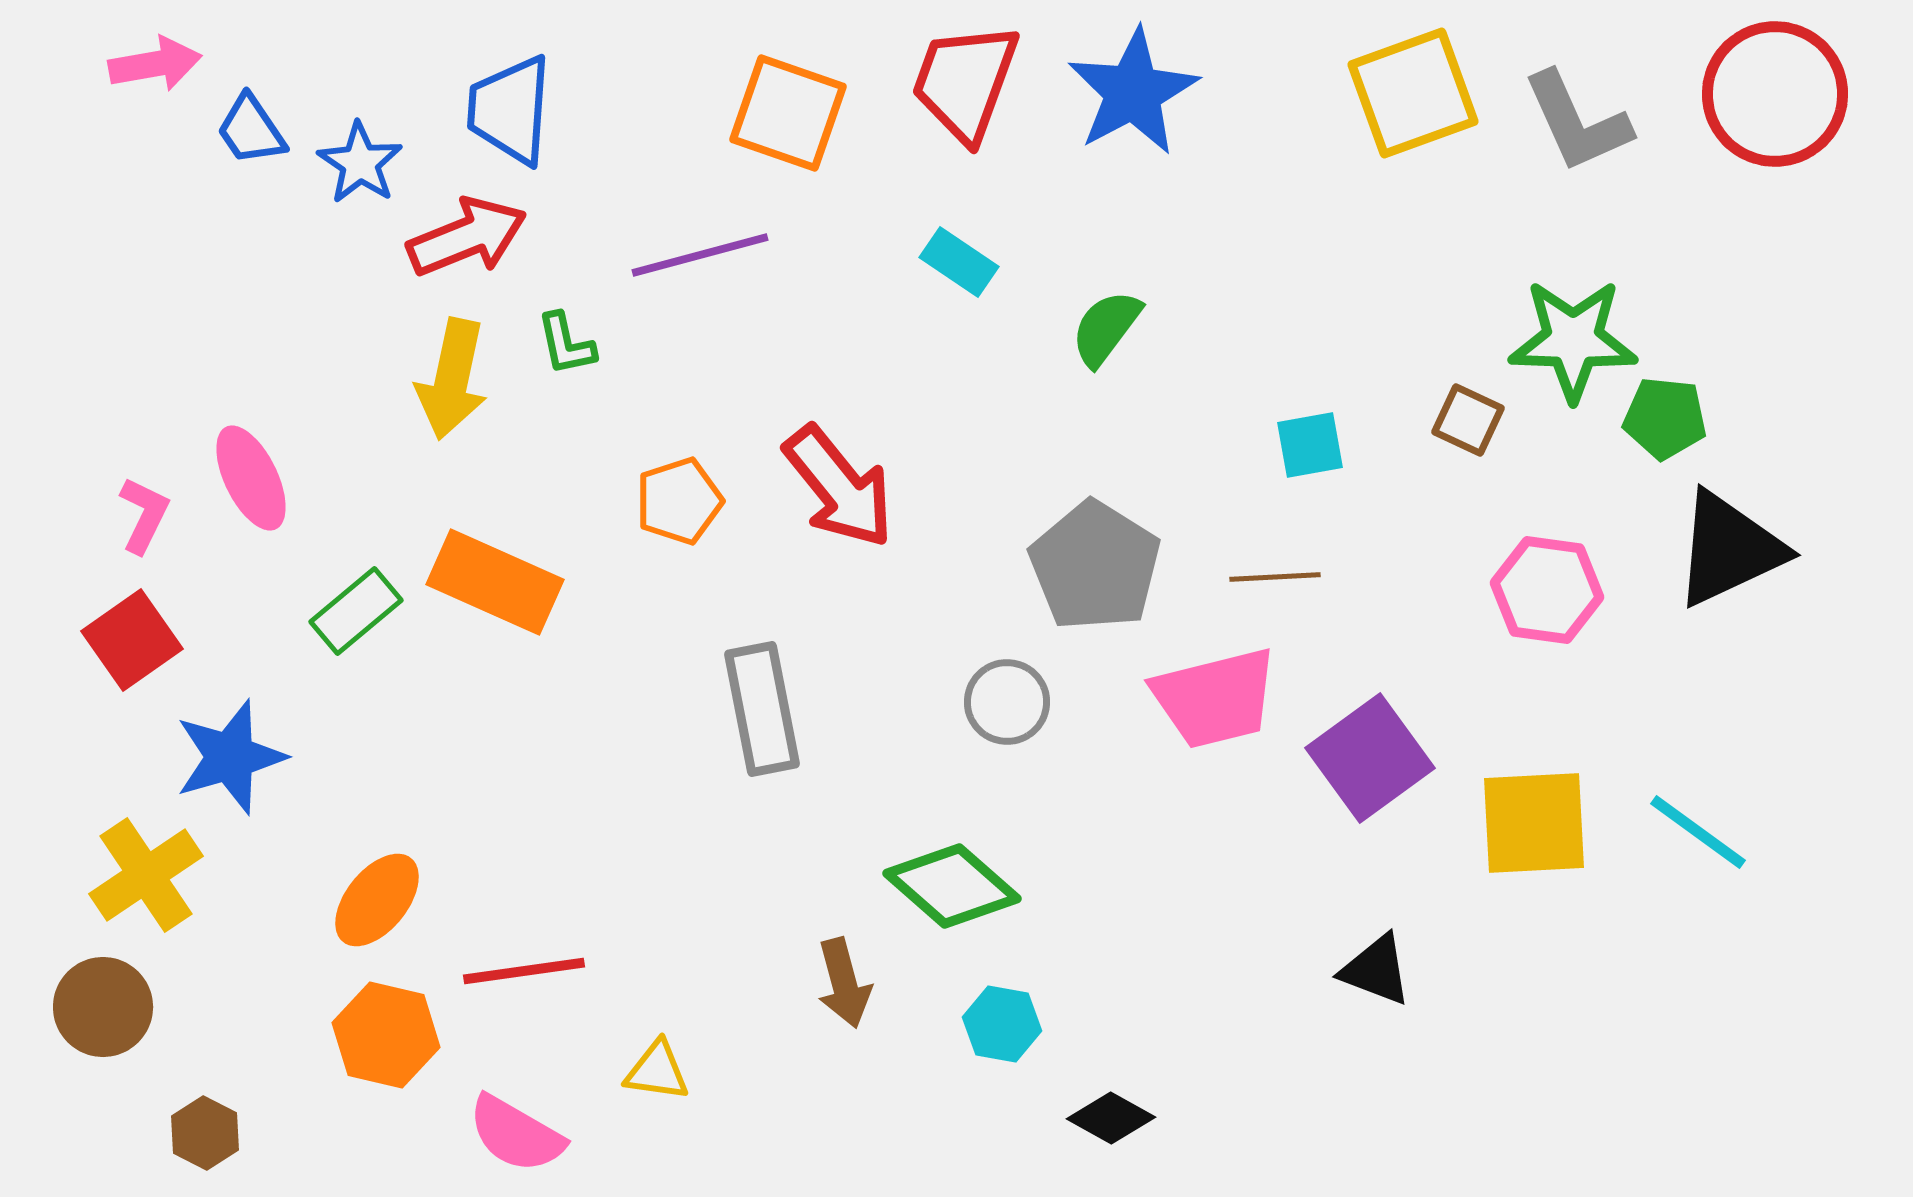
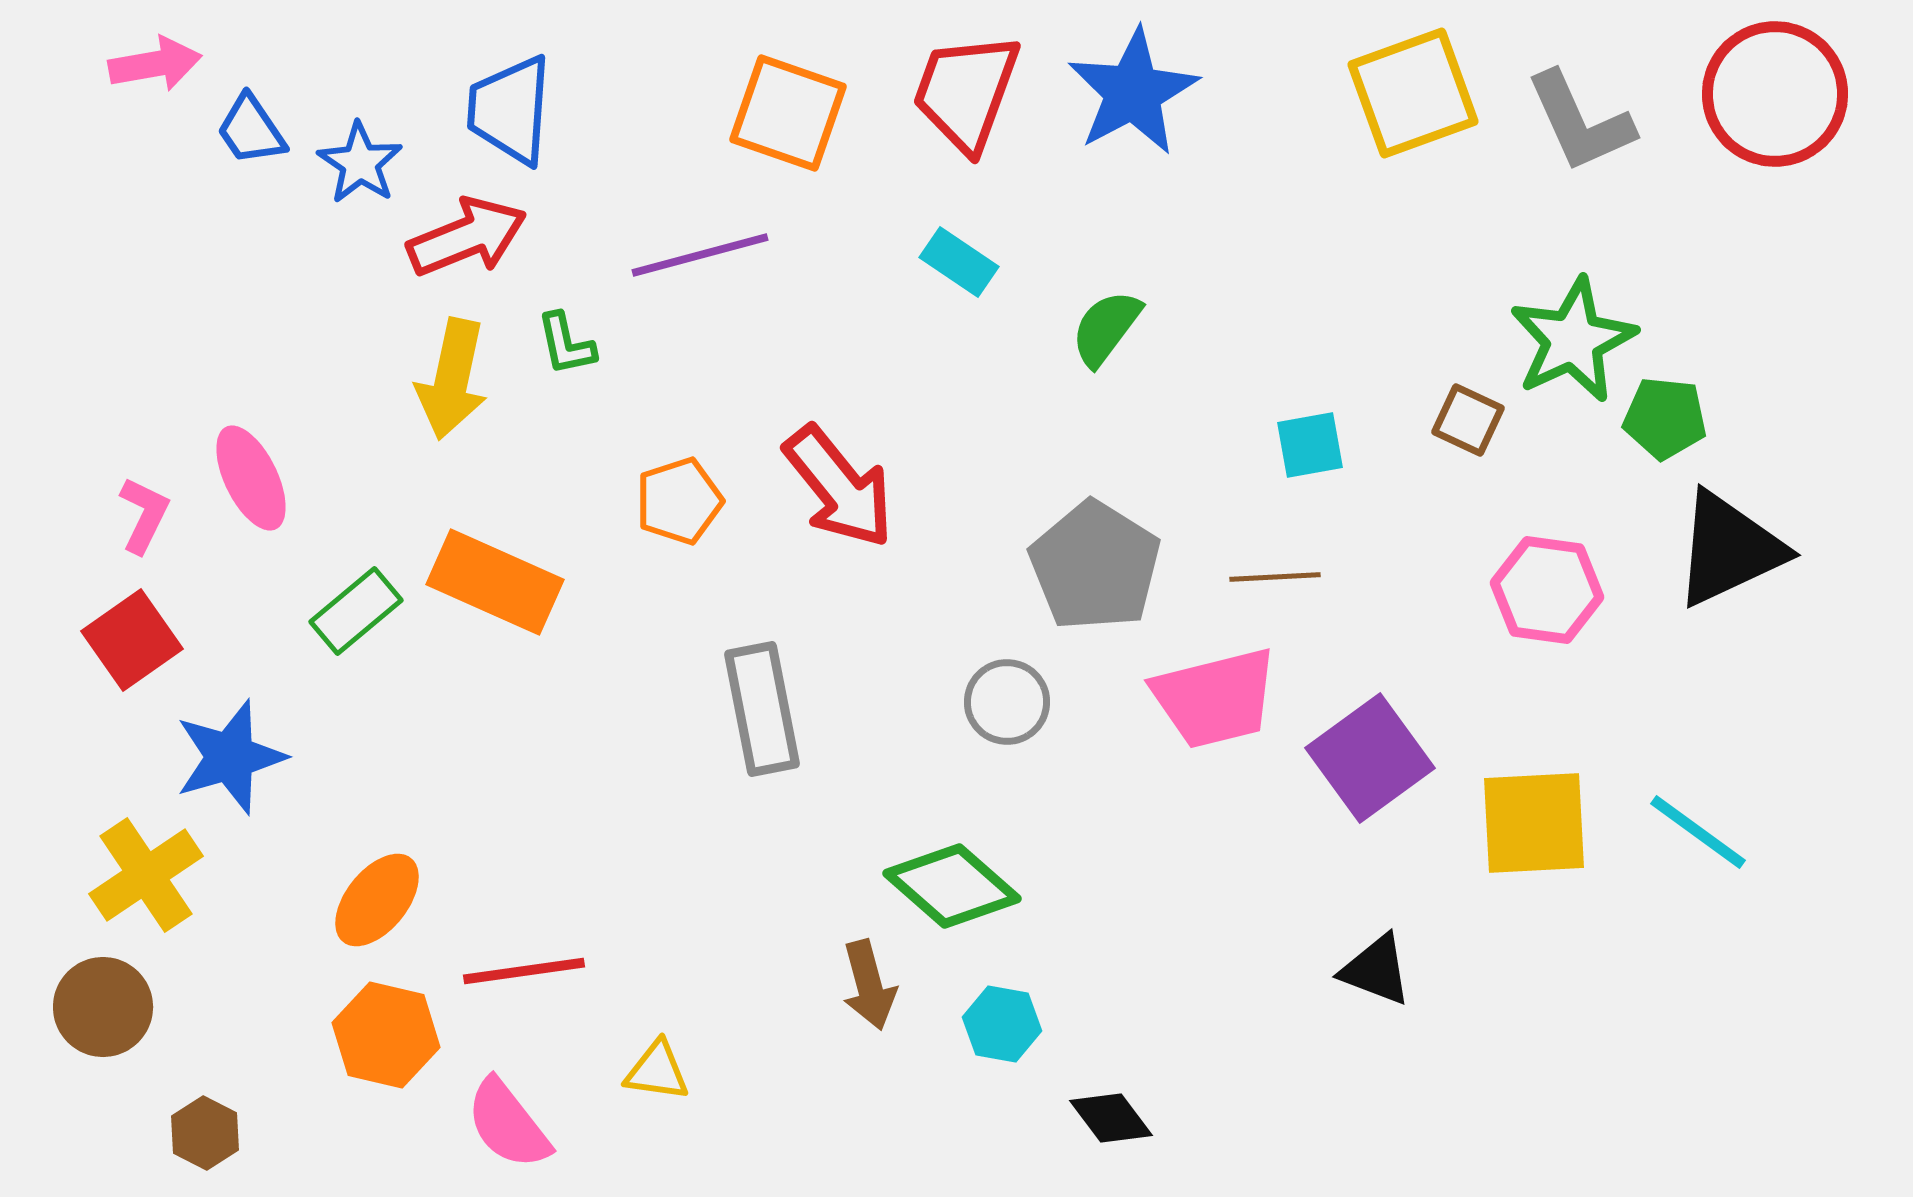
red trapezoid at (965, 82): moved 1 px right, 10 px down
gray L-shape at (1577, 122): moved 3 px right
green star at (1573, 340): rotated 27 degrees counterclockwise
brown arrow at (844, 983): moved 25 px right, 2 px down
black diamond at (1111, 1118): rotated 24 degrees clockwise
pink semicircle at (516, 1134): moved 8 px left, 10 px up; rotated 22 degrees clockwise
